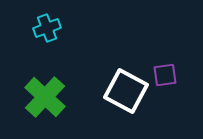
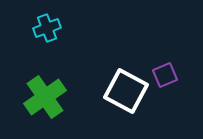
purple square: rotated 15 degrees counterclockwise
green cross: rotated 12 degrees clockwise
